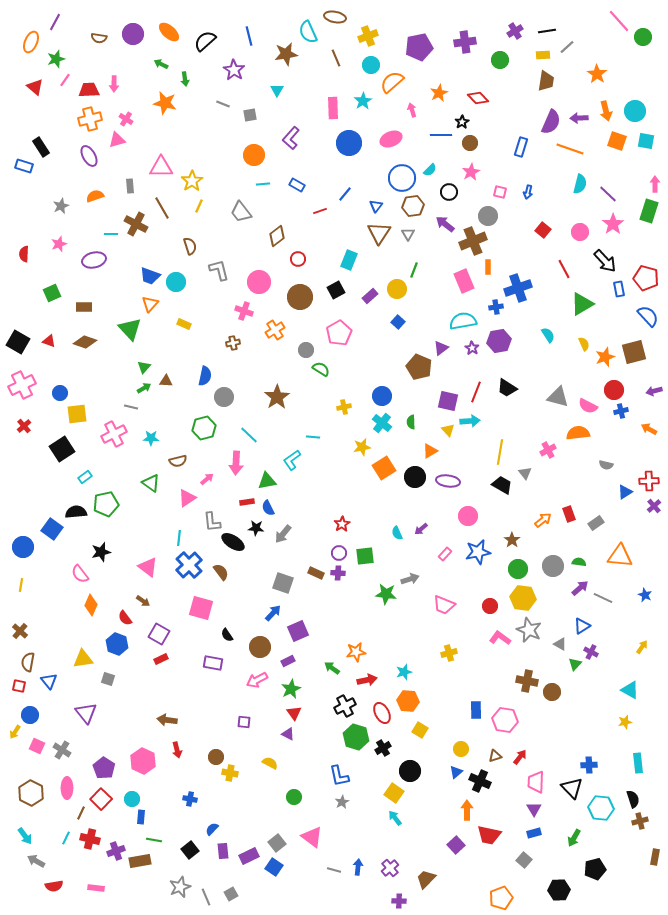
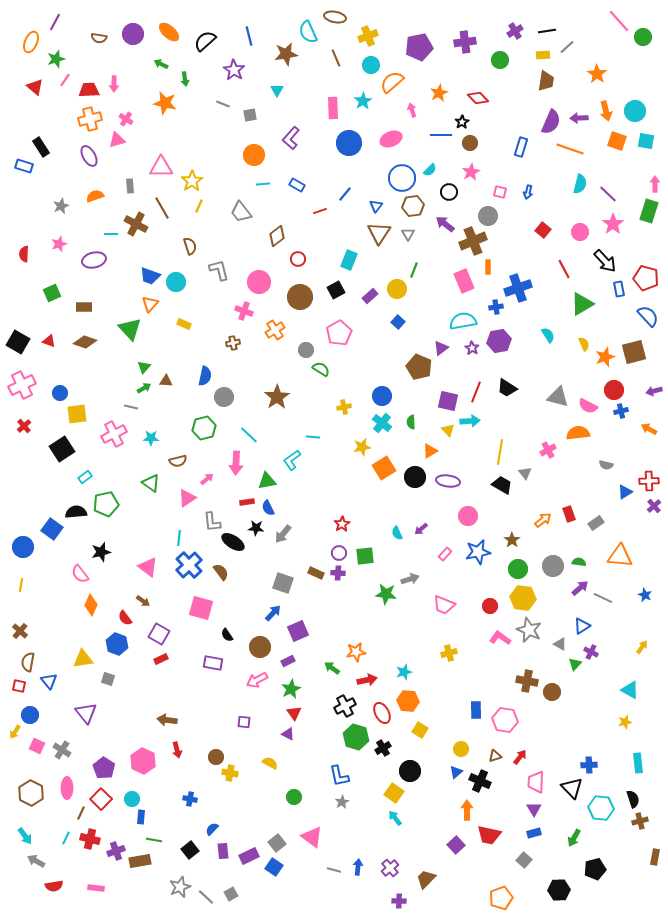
gray line at (206, 897): rotated 24 degrees counterclockwise
